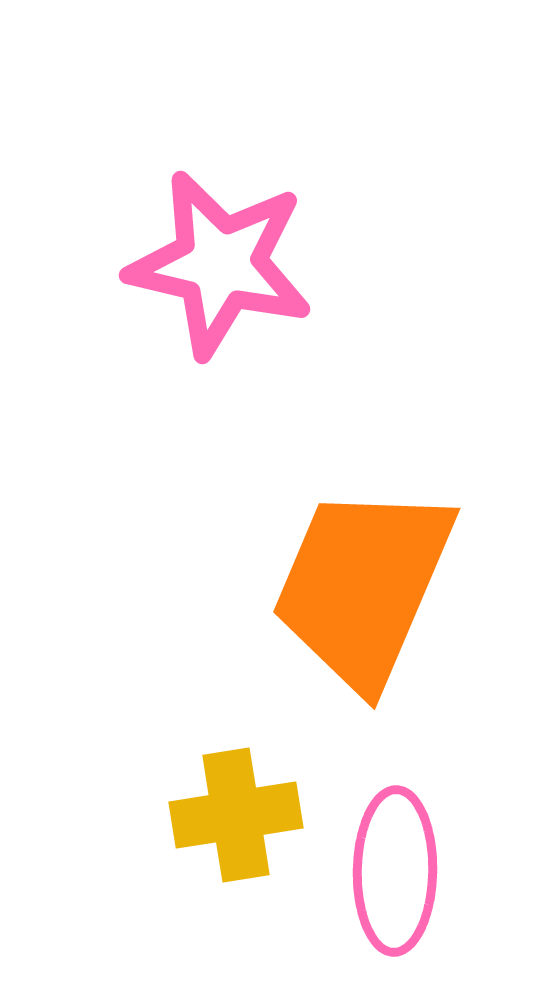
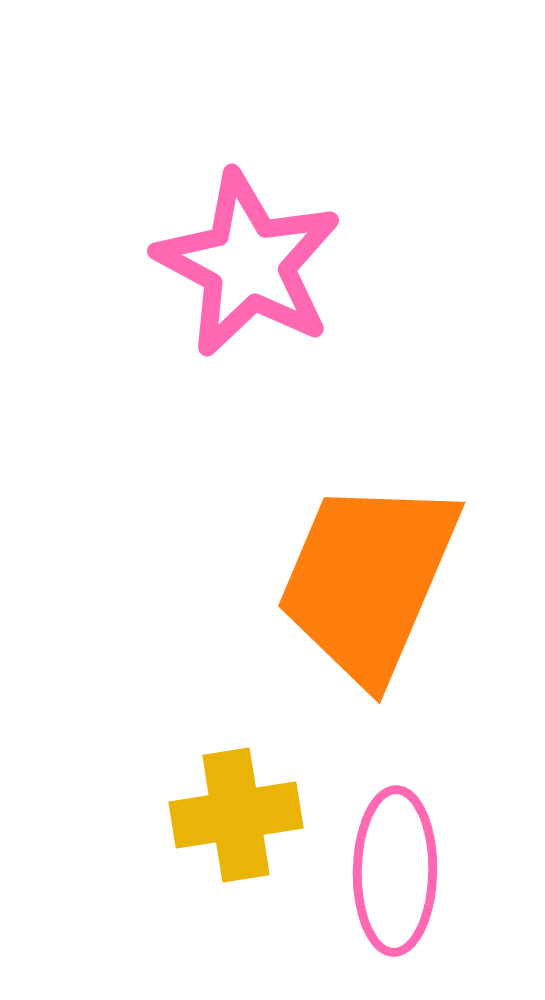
pink star: moved 28 px right; rotated 15 degrees clockwise
orange trapezoid: moved 5 px right, 6 px up
